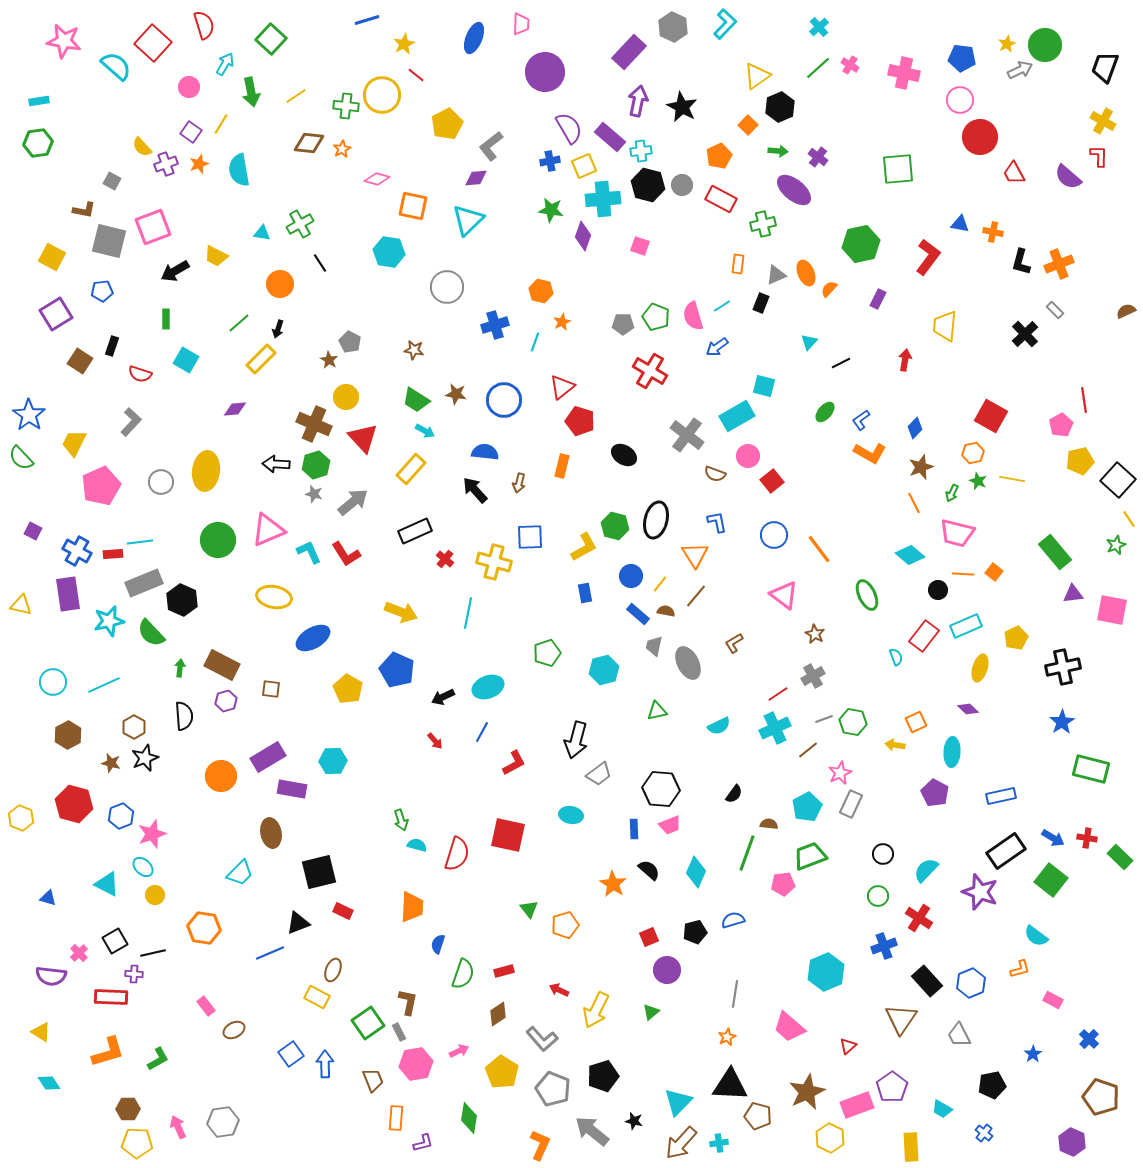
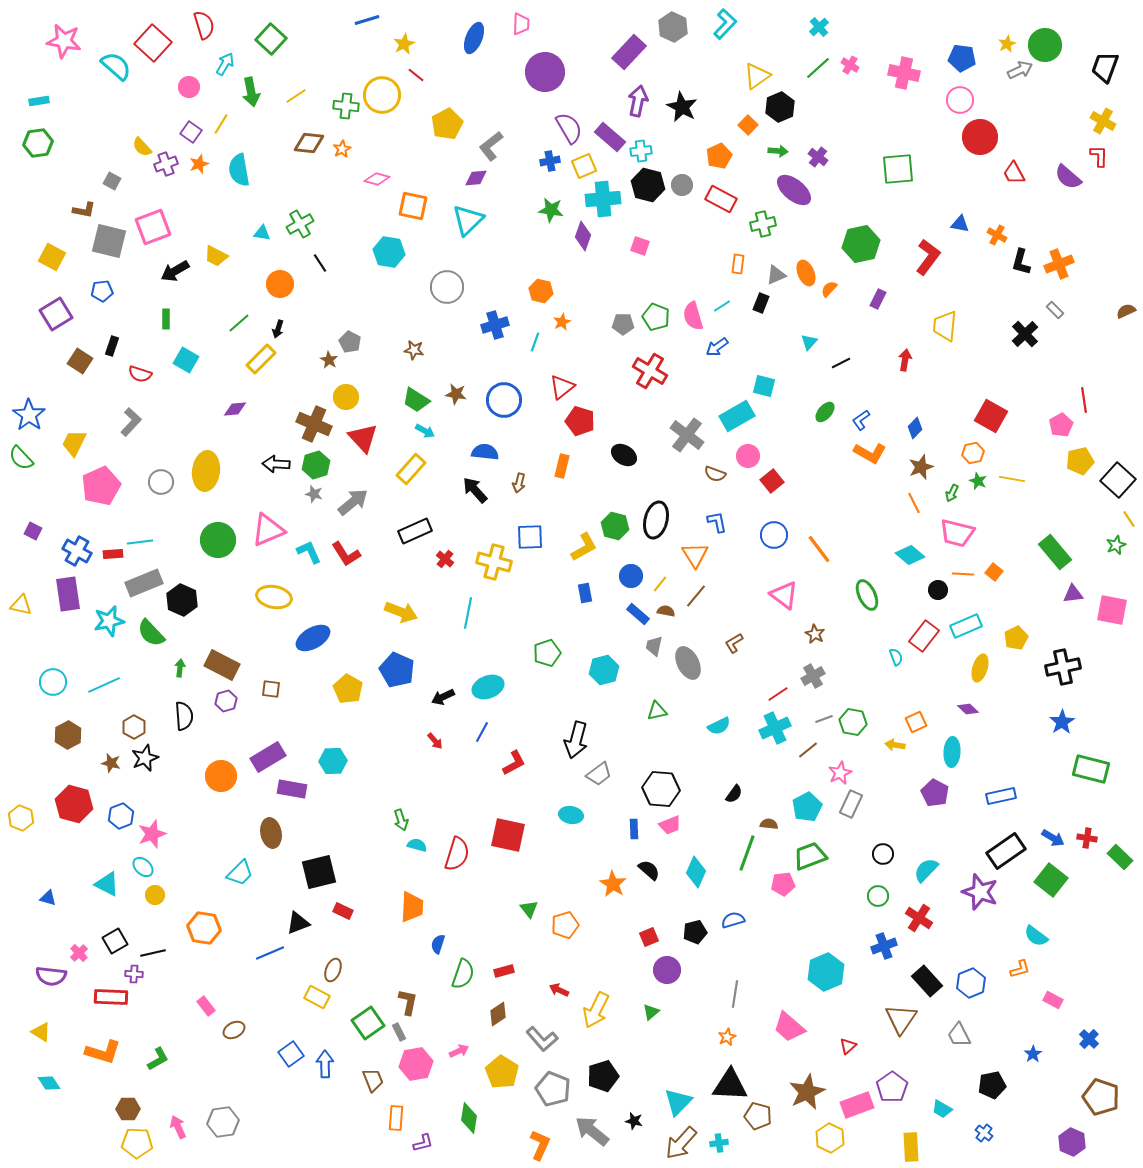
orange cross at (993, 232): moved 4 px right, 3 px down; rotated 18 degrees clockwise
orange L-shape at (108, 1052): moved 5 px left; rotated 33 degrees clockwise
